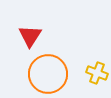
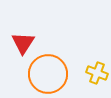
red triangle: moved 7 px left, 7 px down
